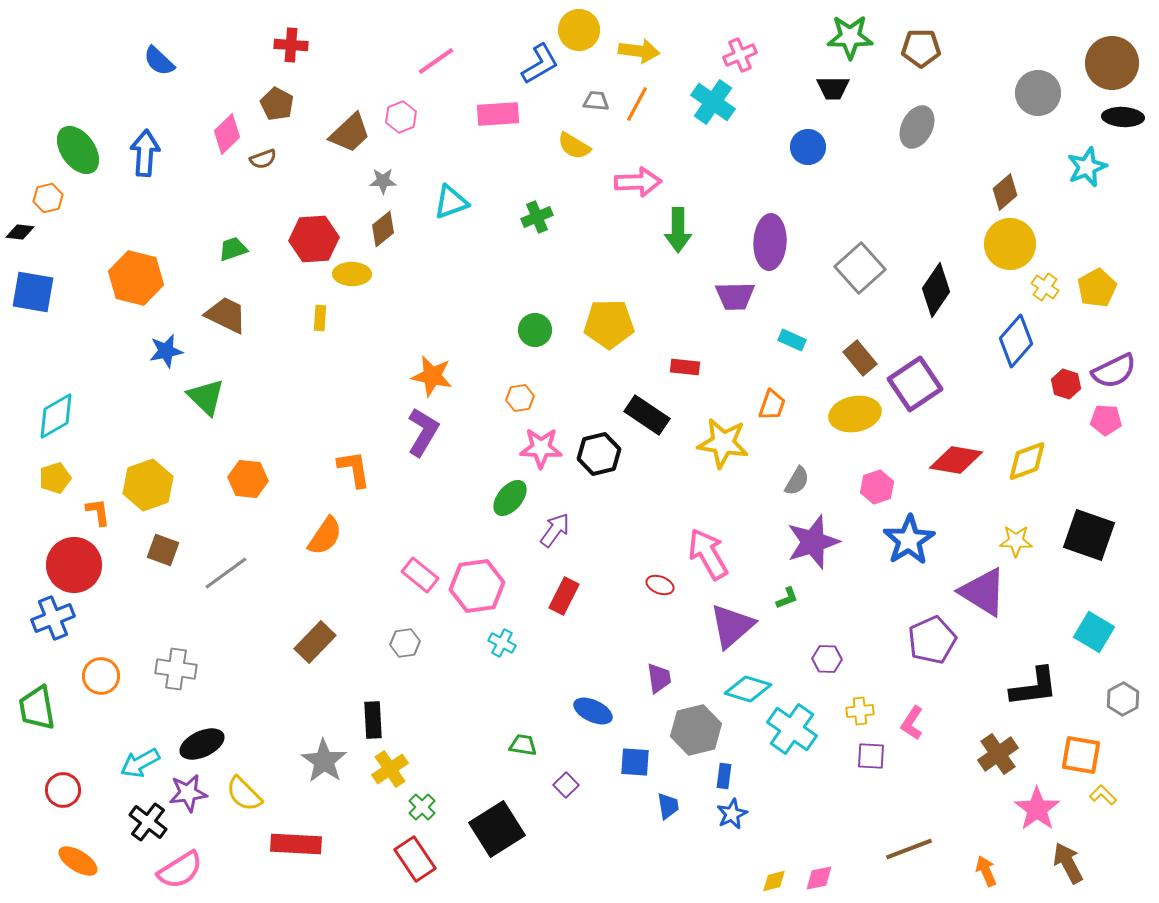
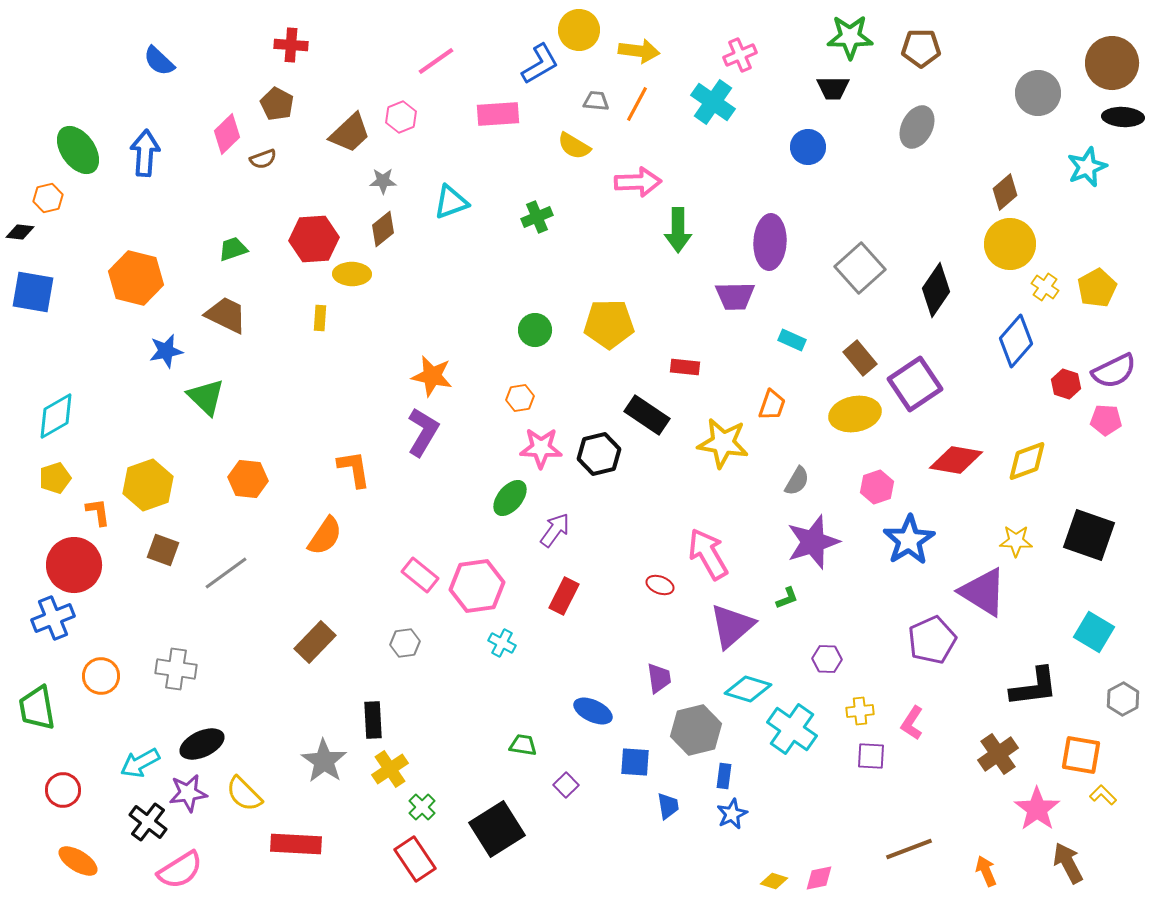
yellow diamond at (774, 881): rotated 32 degrees clockwise
